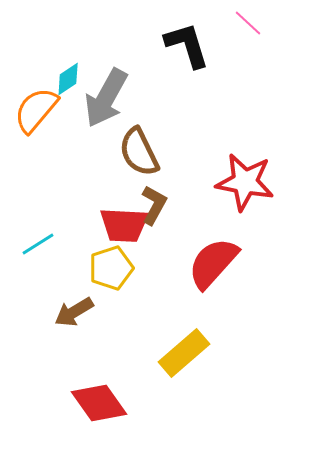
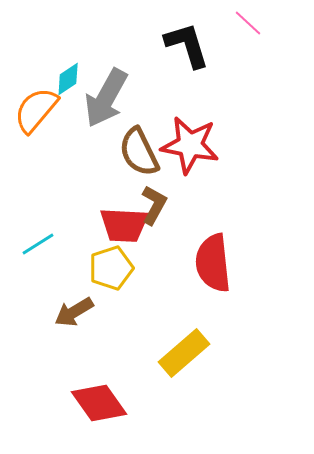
red star: moved 55 px left, 37 px up
red semicircle: rotated 48 degrees counterclockwise
